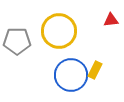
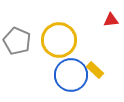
yellow circle: moved 9 px down
gray pentagon: rotated 24 degrees clockwise
yellow rectangle: rotated 72 degrees counterclockwise
